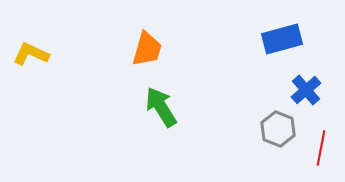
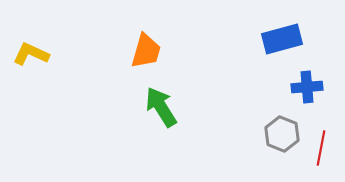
orange trapezoid: moved 1 px left, 2 px down
blue cross: moved 1 px right, 3 px up; rotated 36 degrees clockwise
gray hexagon: moved 4 px right, 5 px down
